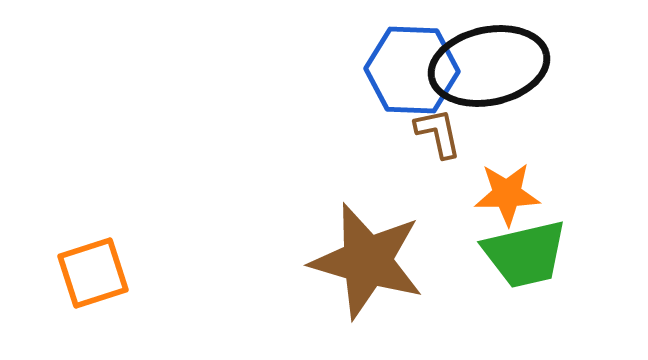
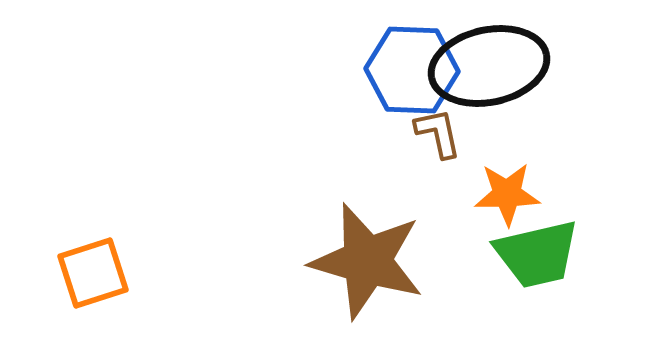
green trapezoid: moved 12 px right
